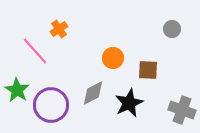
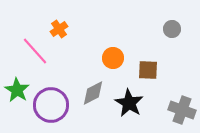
black star: rotated 16 degrees counterclockwise
